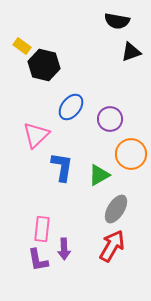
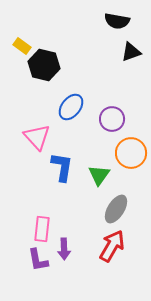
purple circle: moved 2 px right
pink triangle: moved 1 px right, 2 px down; rotated 28 degrees counterclockwise
orange circle: moved 1 px up
green triangle: rotated 25 degrees counterclockwise
